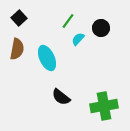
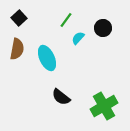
green line: moved 2 px left, 1 px up
black circle: moved 2 px right
cyan semicircle: moved 1 px up
green cross: rotated 20 degrees counterclockwise
